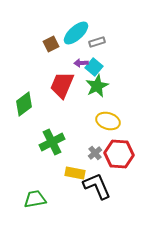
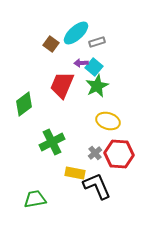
brown square: rotated 28 degrees counterclockwise
